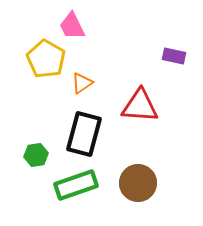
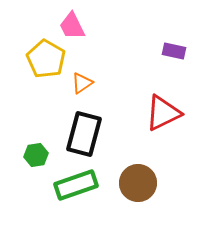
purple rectangle: moved 5 px up
red triangle: moved 23 px right, 7 px down; rotated 30 degrees counterclockwise
